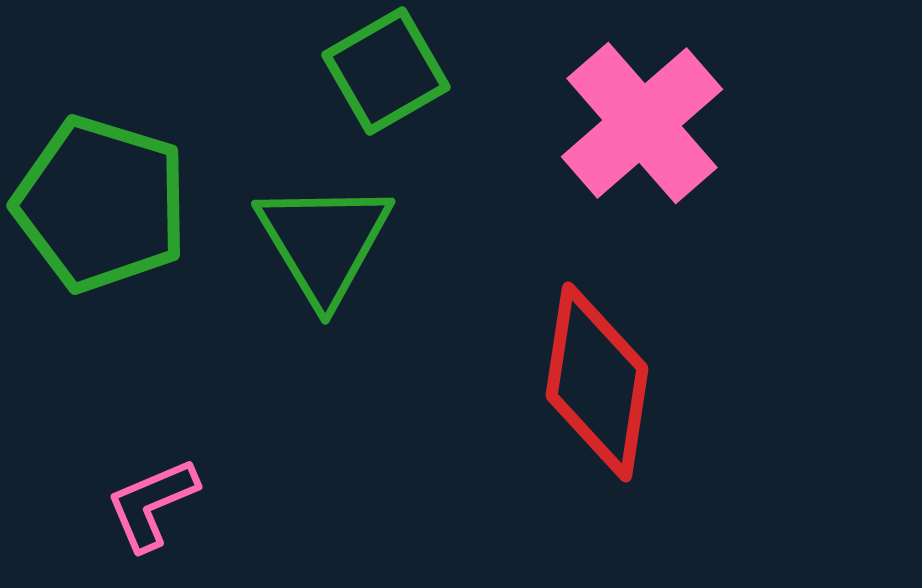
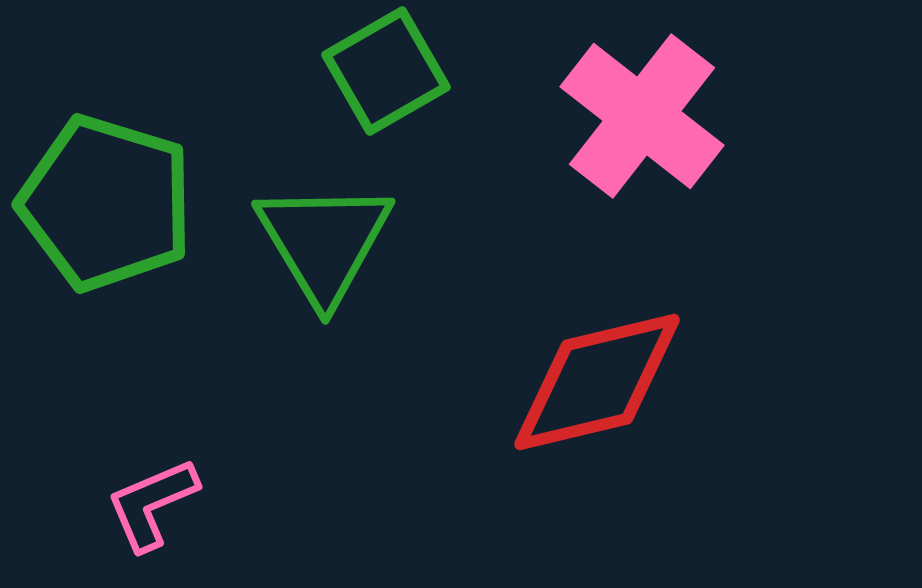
pink cross: moved 7 px up; rotated 11 degrees counterclockwise
green pentagon: moved 5 px right, 1 px up
red diamond: rotated 68 degrees clockwise
